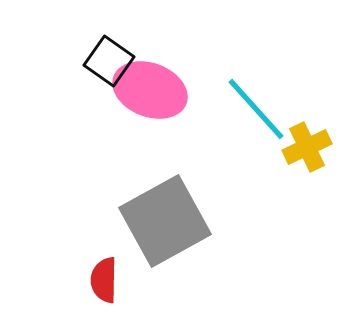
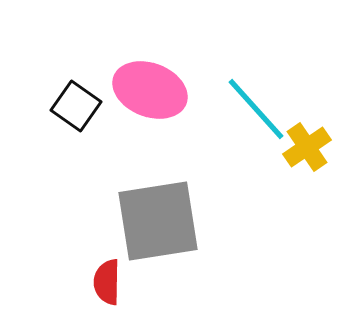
black square: moved 33 px left, 45 px down
yellow cross: rotated 9 degrees counterclockwise
gray square: moved 7 px left; rotated 20 degrees clockwise
red semicircle: moved 3 px right, 2 px down
